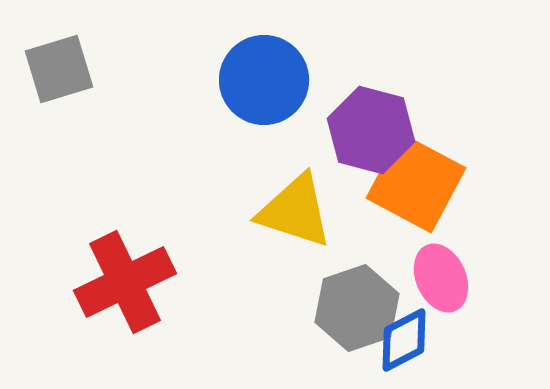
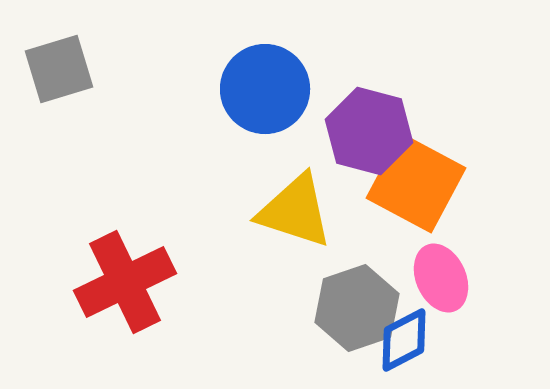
blue circle: moved 1 px right, 9 px down
purple hexagon: moved 2 px left, 1 px down
